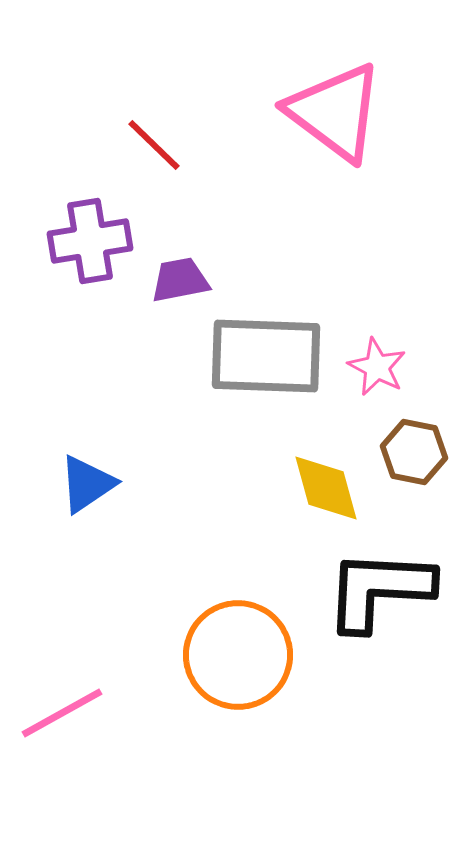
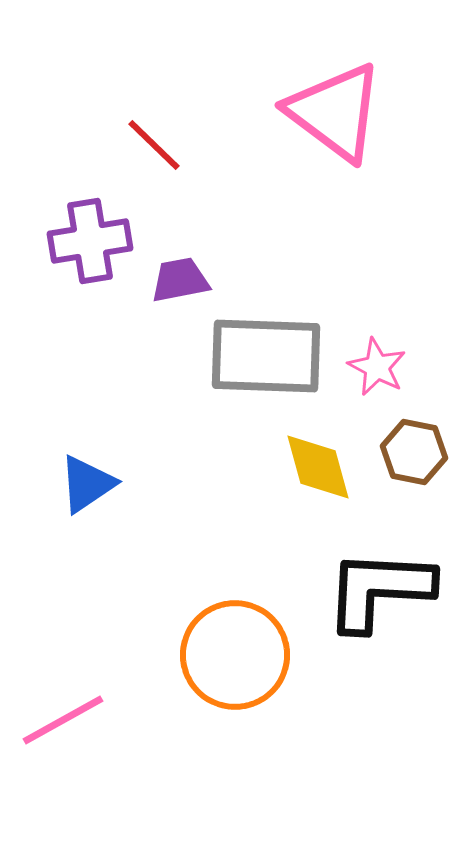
yellow diamond: moved 8 px left, 21 px up
orange circle: moved 3 px left
pink line: moved 1 px right, 7 px down
